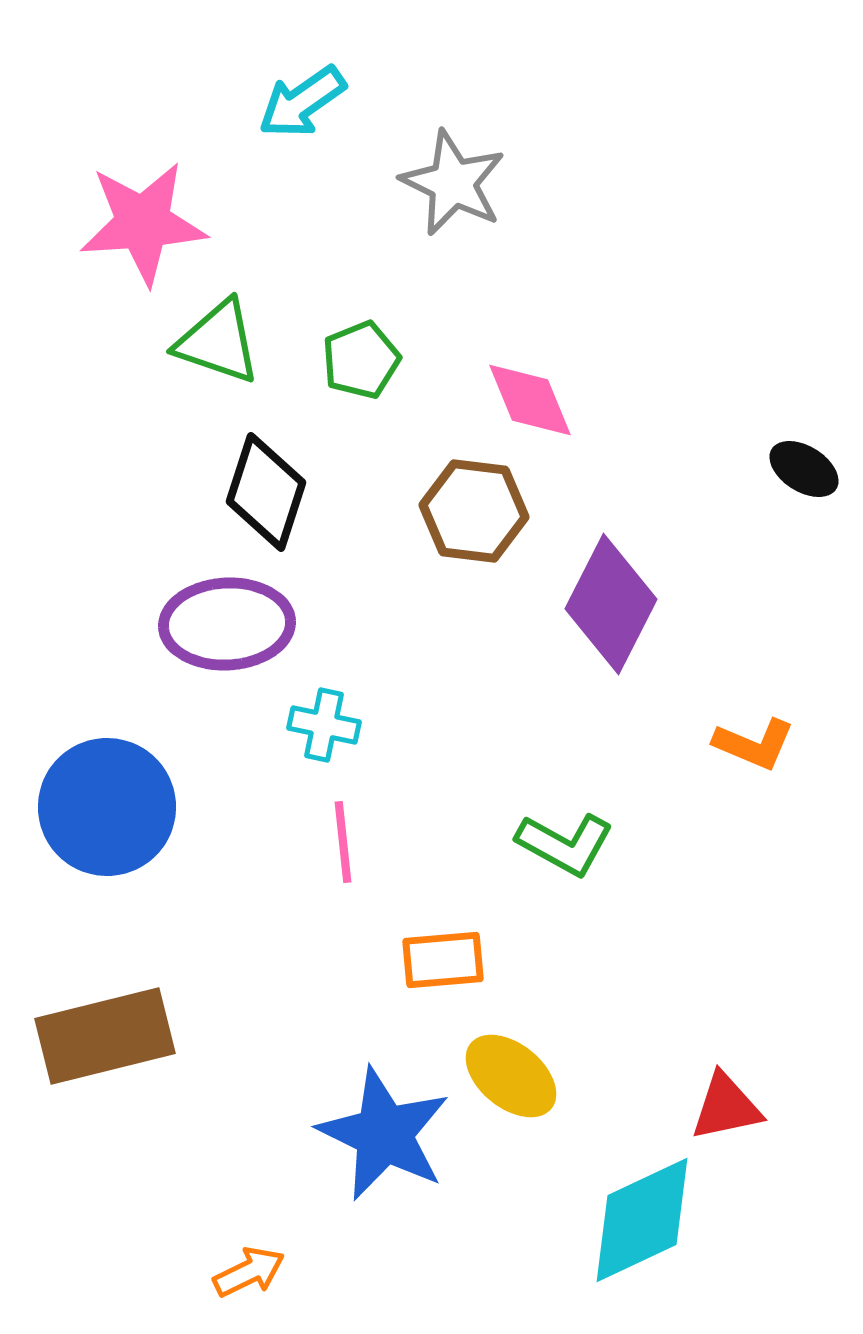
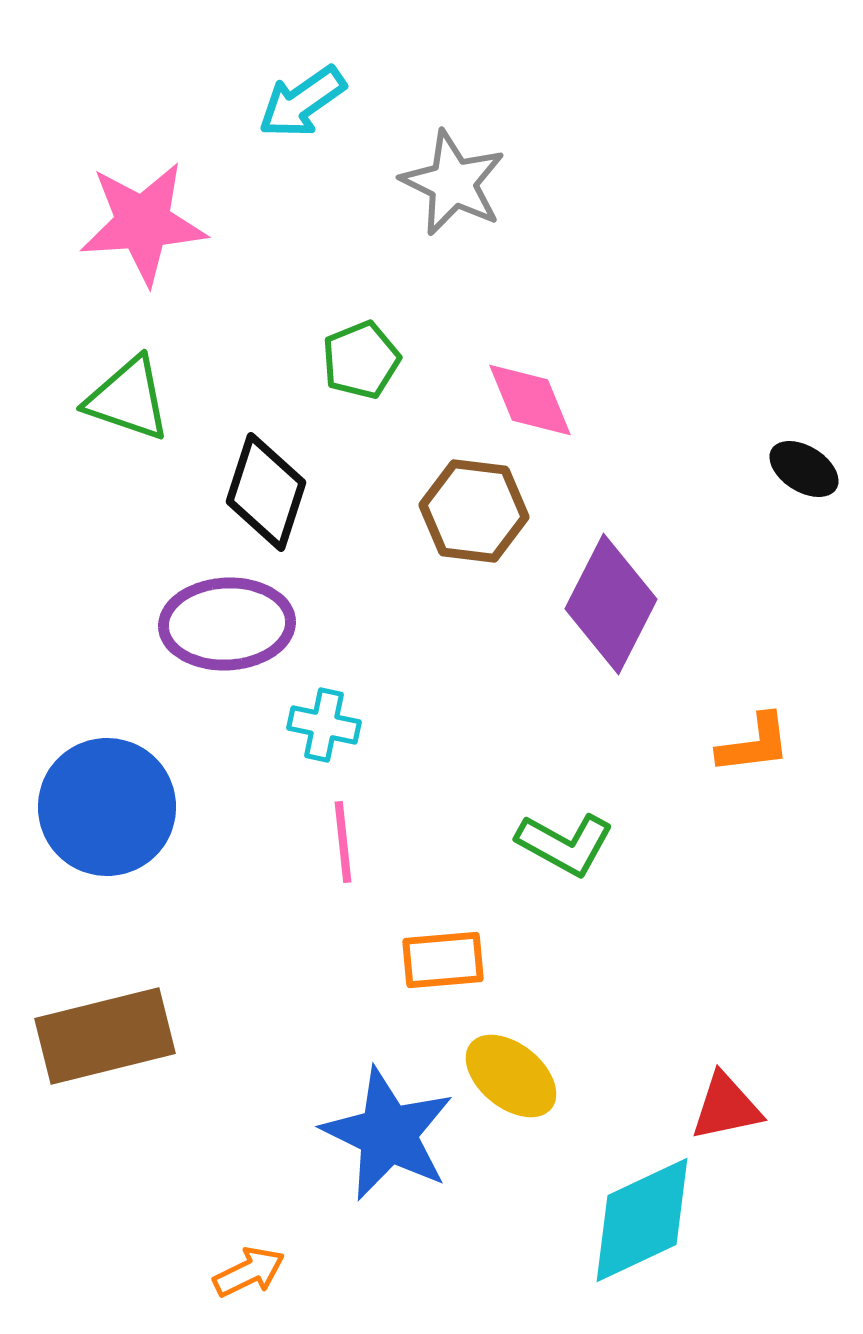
green triangle: moved 90 px left, 57 px down
orange L-shape: rotated 30 degrees counterclockwise
blue star: moved 4 px right
